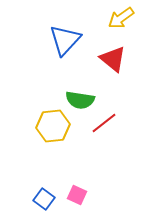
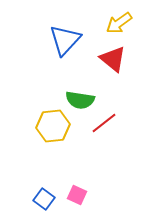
yellow arrow: moved 2 px left, 5 px down
